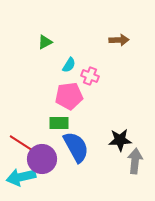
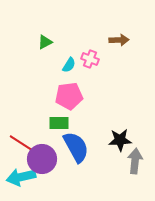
pink cross: moved 17 px up
